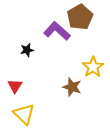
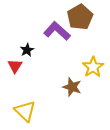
black star: rotated 16 degrees counterclockwise
red triangle: moved 20 px up
yellow triangle: moved 1 px right, 3 px up
